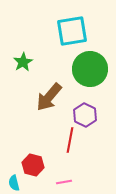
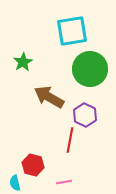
brown arrow: rotated 80 degrees clockwise
cyan semicircle: moved 1 px right
